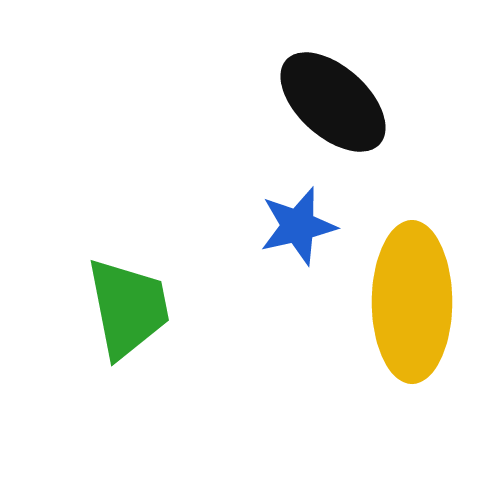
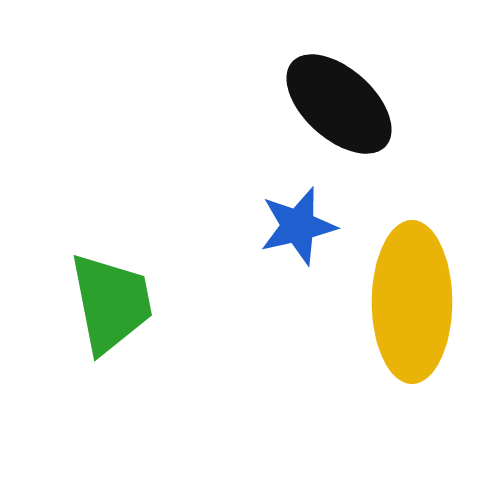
black ellipse: moved 6 px right, 2 px down
green trapezoid: moved 17 px left, 5 px up
